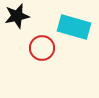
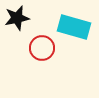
black star: moved 2 px down
